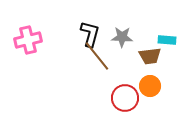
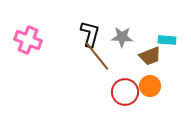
pink cross: rotated 36 degrees clockwise
brown trapezoid: rotated 15 degrees counterclockwise
red circle: moved 6 px up
